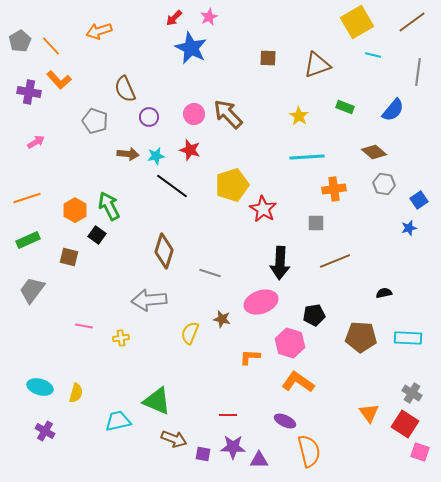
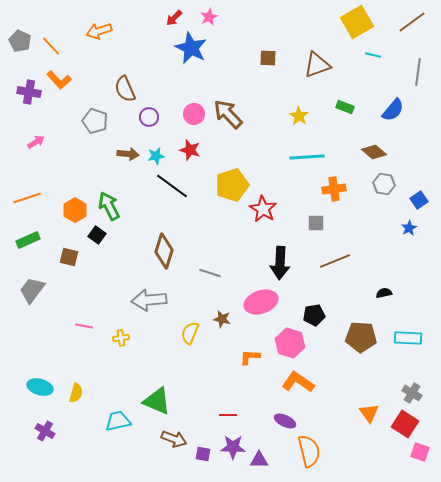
gray pentagon at (20, 41): rotated 15 degrees counterclockwise
blue star at (409, 228): rotated 14 degrees counterclockwise
